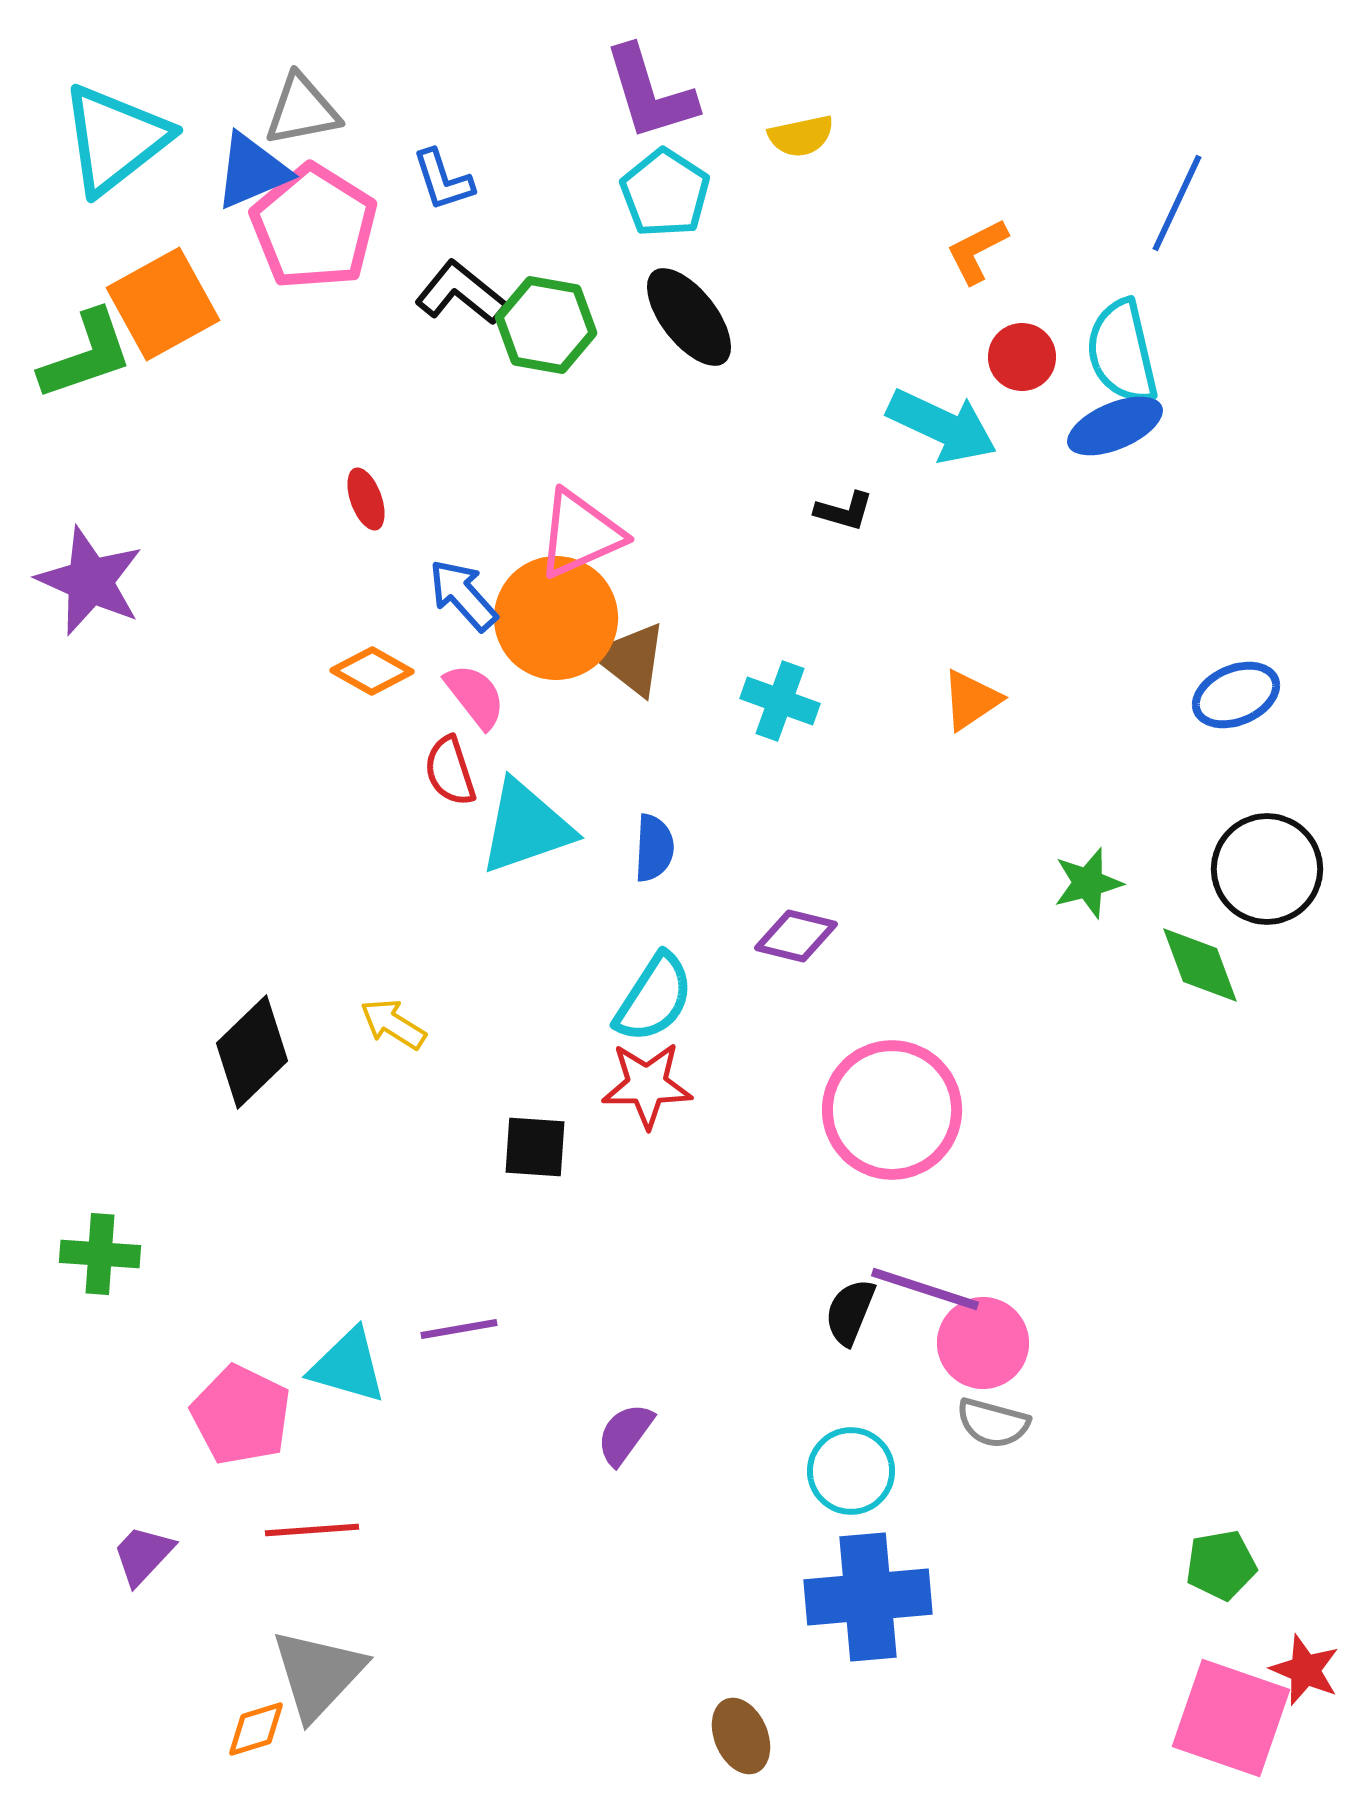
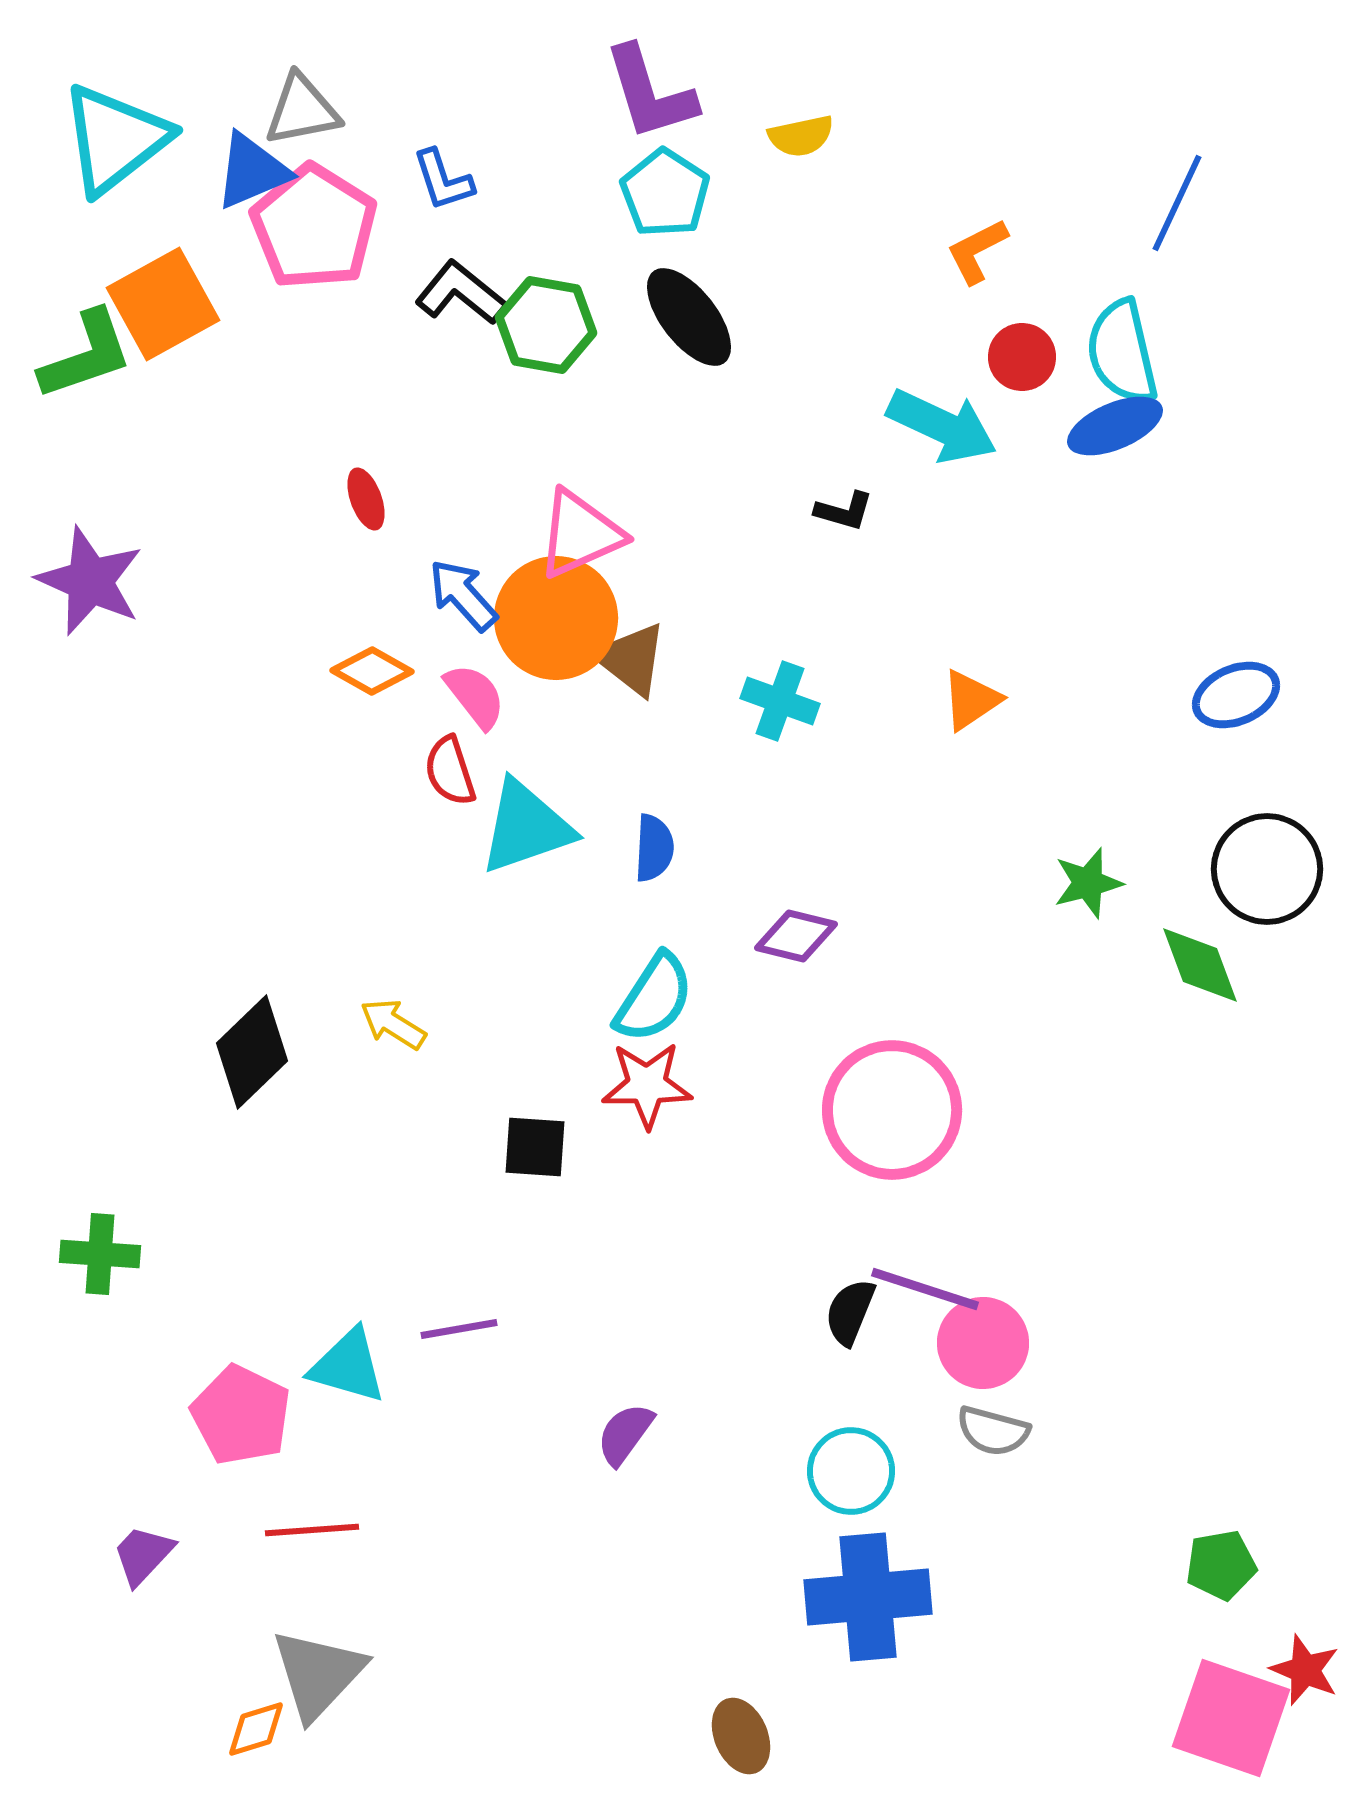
gray semicircle at (993, 1423): moved 8 px down
